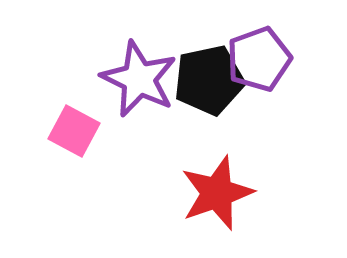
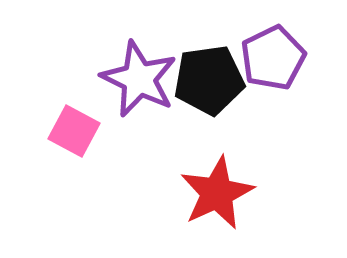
purple pentagon: moved 14 px right, 1 px up; rotated 6 degrees counterclockwise
black pentagon: rotated 4 degrees clockwise
red star: rotated 6 degrees counterclockwise
